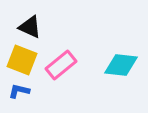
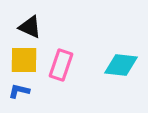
yellow square: moved 2 px right; rotated 20 degrees counterclockwise
pink rectangle: rotated 32 degrees counterclockwise
